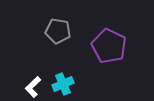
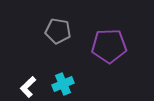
purple pentagon: rotated 28 degrees counterclockwise
white L-shape: moved 5 px left
